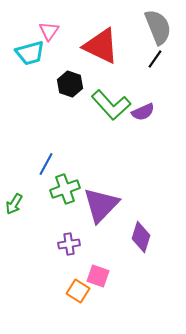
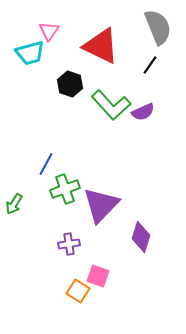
black line: moved 5 px left, 6 px down
